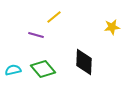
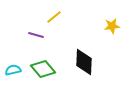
yellow star: moved 1 px up
